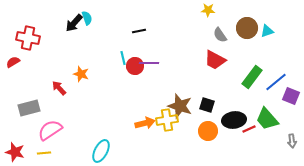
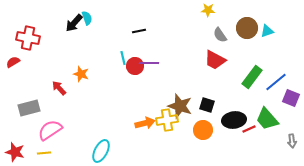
purple square: moved 2 px down
orange circle: moved 5 px left, 1 px up
